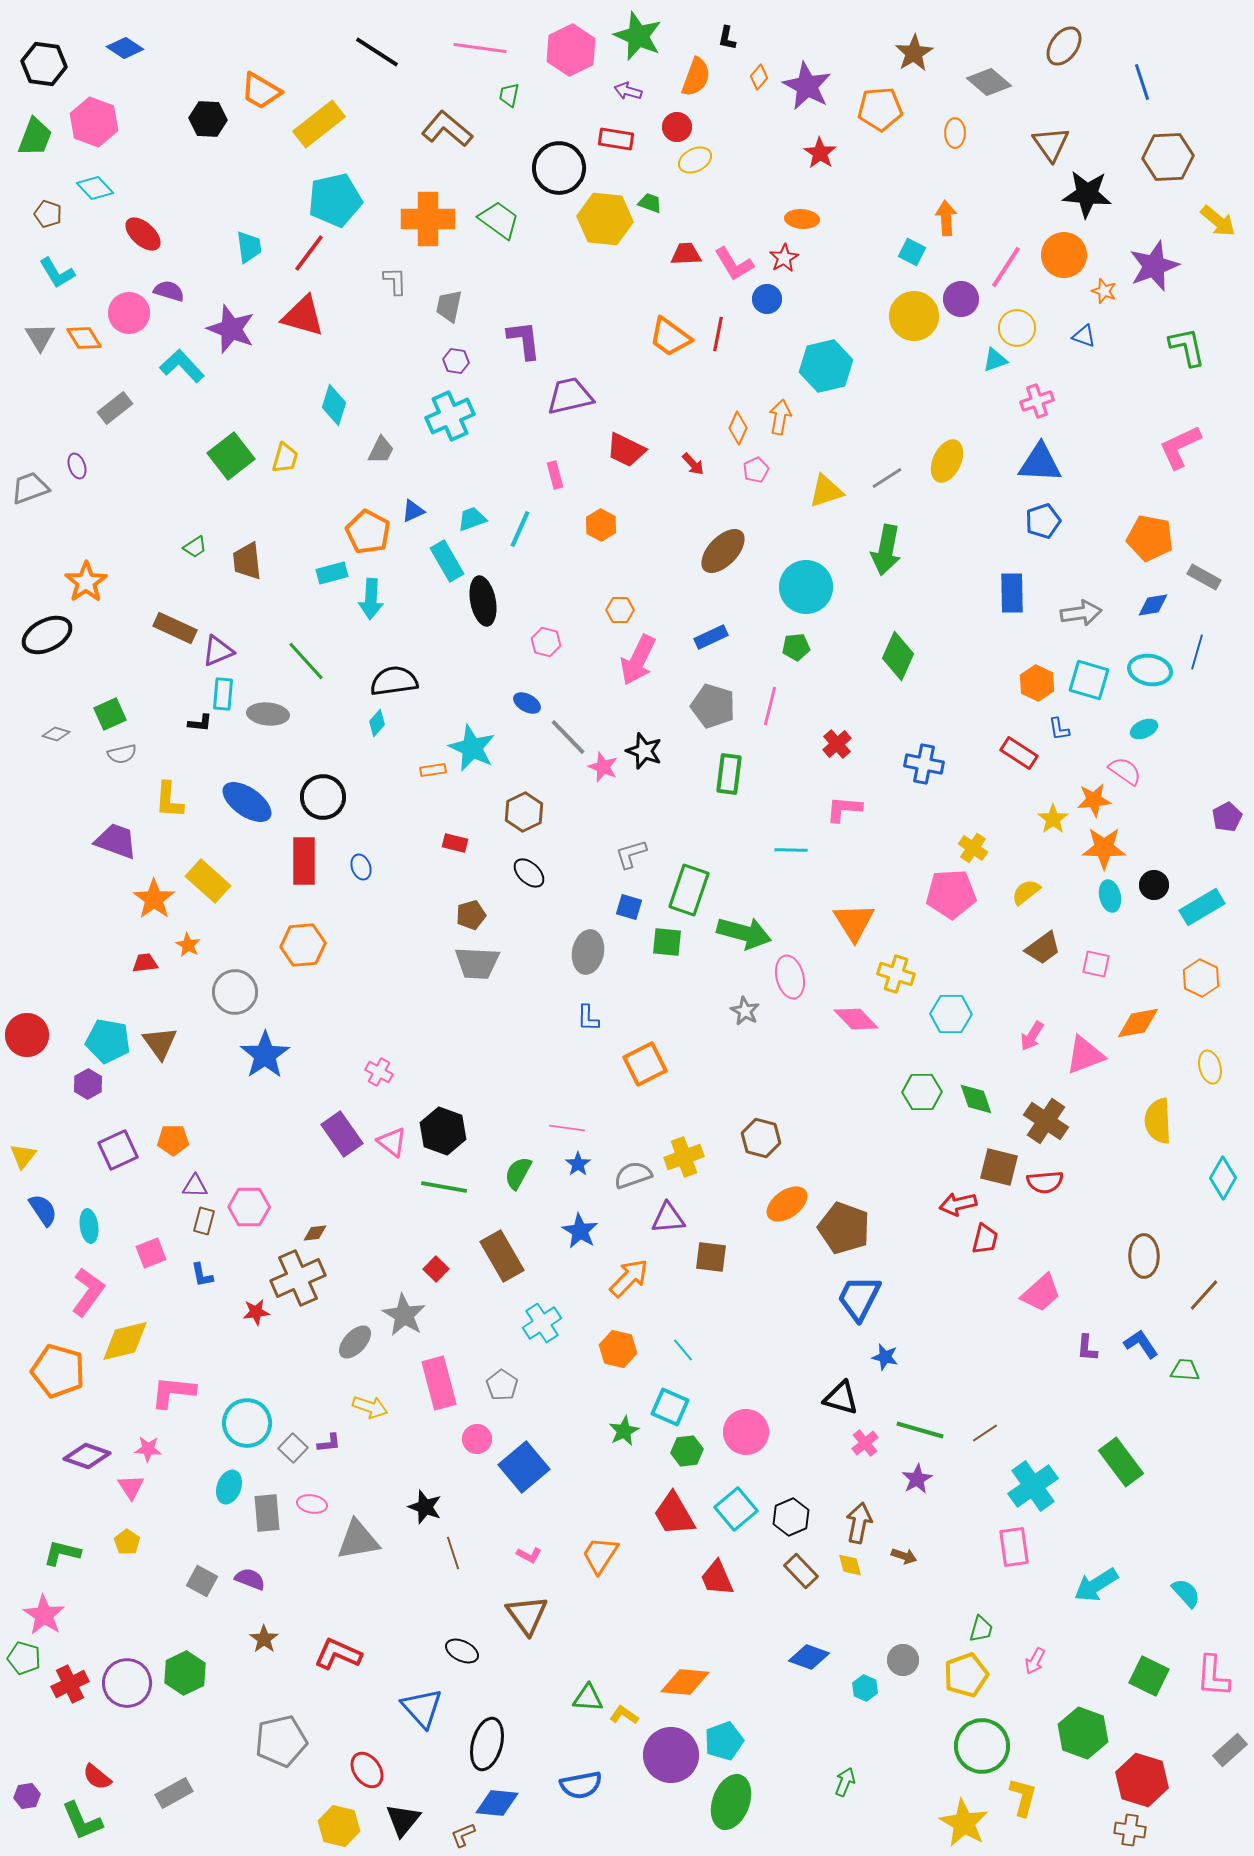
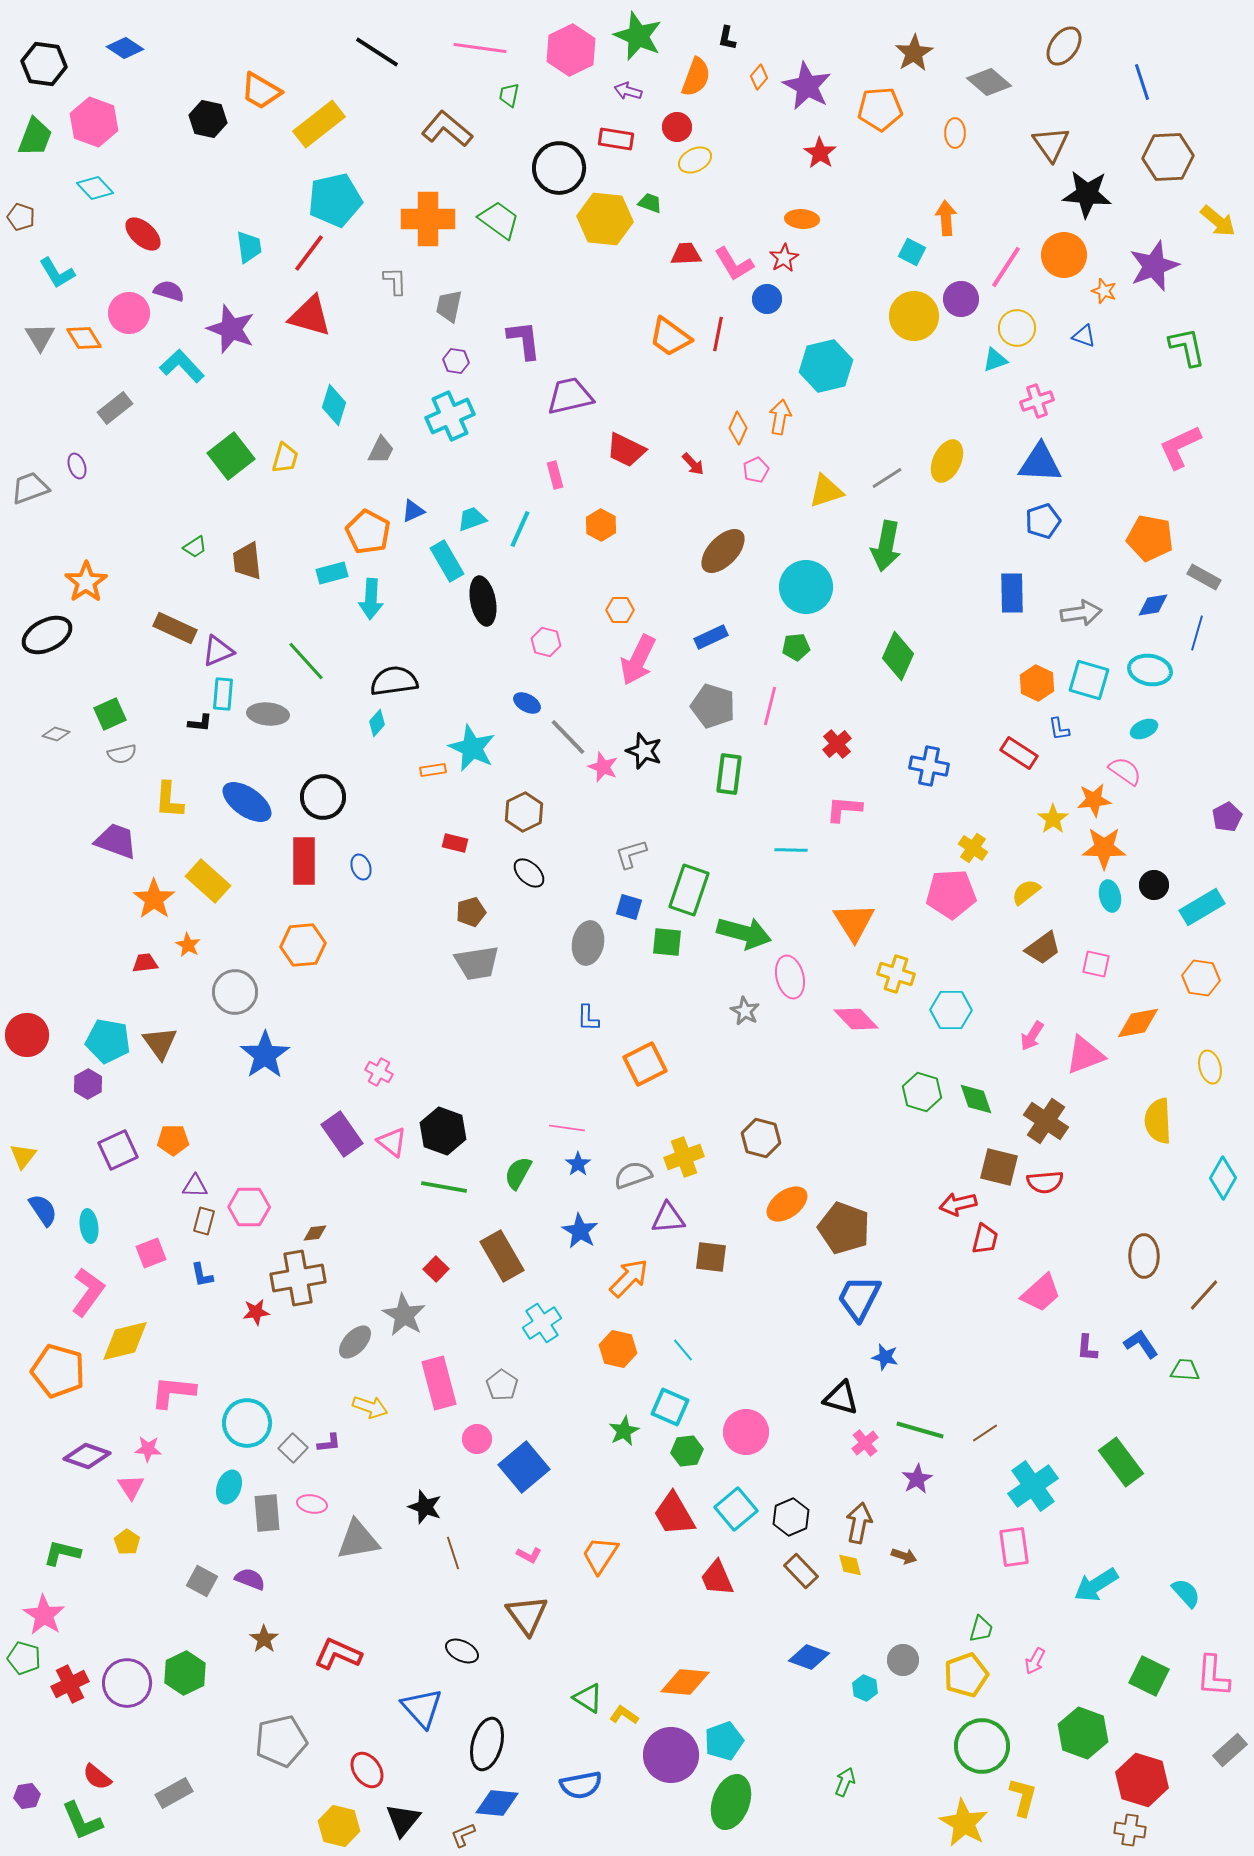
black hexagon at (208, 119): rotated 9 degrees clockwise
brown pentagon at (48, 214): moved 27 px left, 3 px down
red triangle at (303, 316): moved 7 px right
green arrow at (886, 550): moved 4 px up
blue line at (1197, 652): moved 19 px up
blue cross at (924, 764): moved 5 px right, 2 px down
brown pentagon at (471, 915): moved 3 px up
gray ellipse at (588, 952): moved 9 px up
gray trapezoid at (477, 963): rotated 12 degrees counterclockwise
orange hexagon at (1201, 978): rotated 18 degrees counterclockwise
cyan hexagon at (951, 1014): moved 4 px up
green hexagon at (922, 1092): rotated 18 degrees clockwise
brown cross at (298, 1278): rotated 14 degrees clockwise
green triangle at (588, 1698): rotated 28 degrees clockwise
